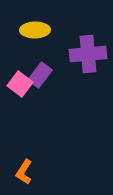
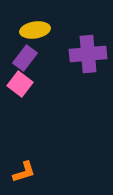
yellow ellipse: rotated 8 degrees counterclockwise
purple rectangle: moved 15 px left, 17 px up
orange L-shape: rotated 140 degrees counterclockwise
